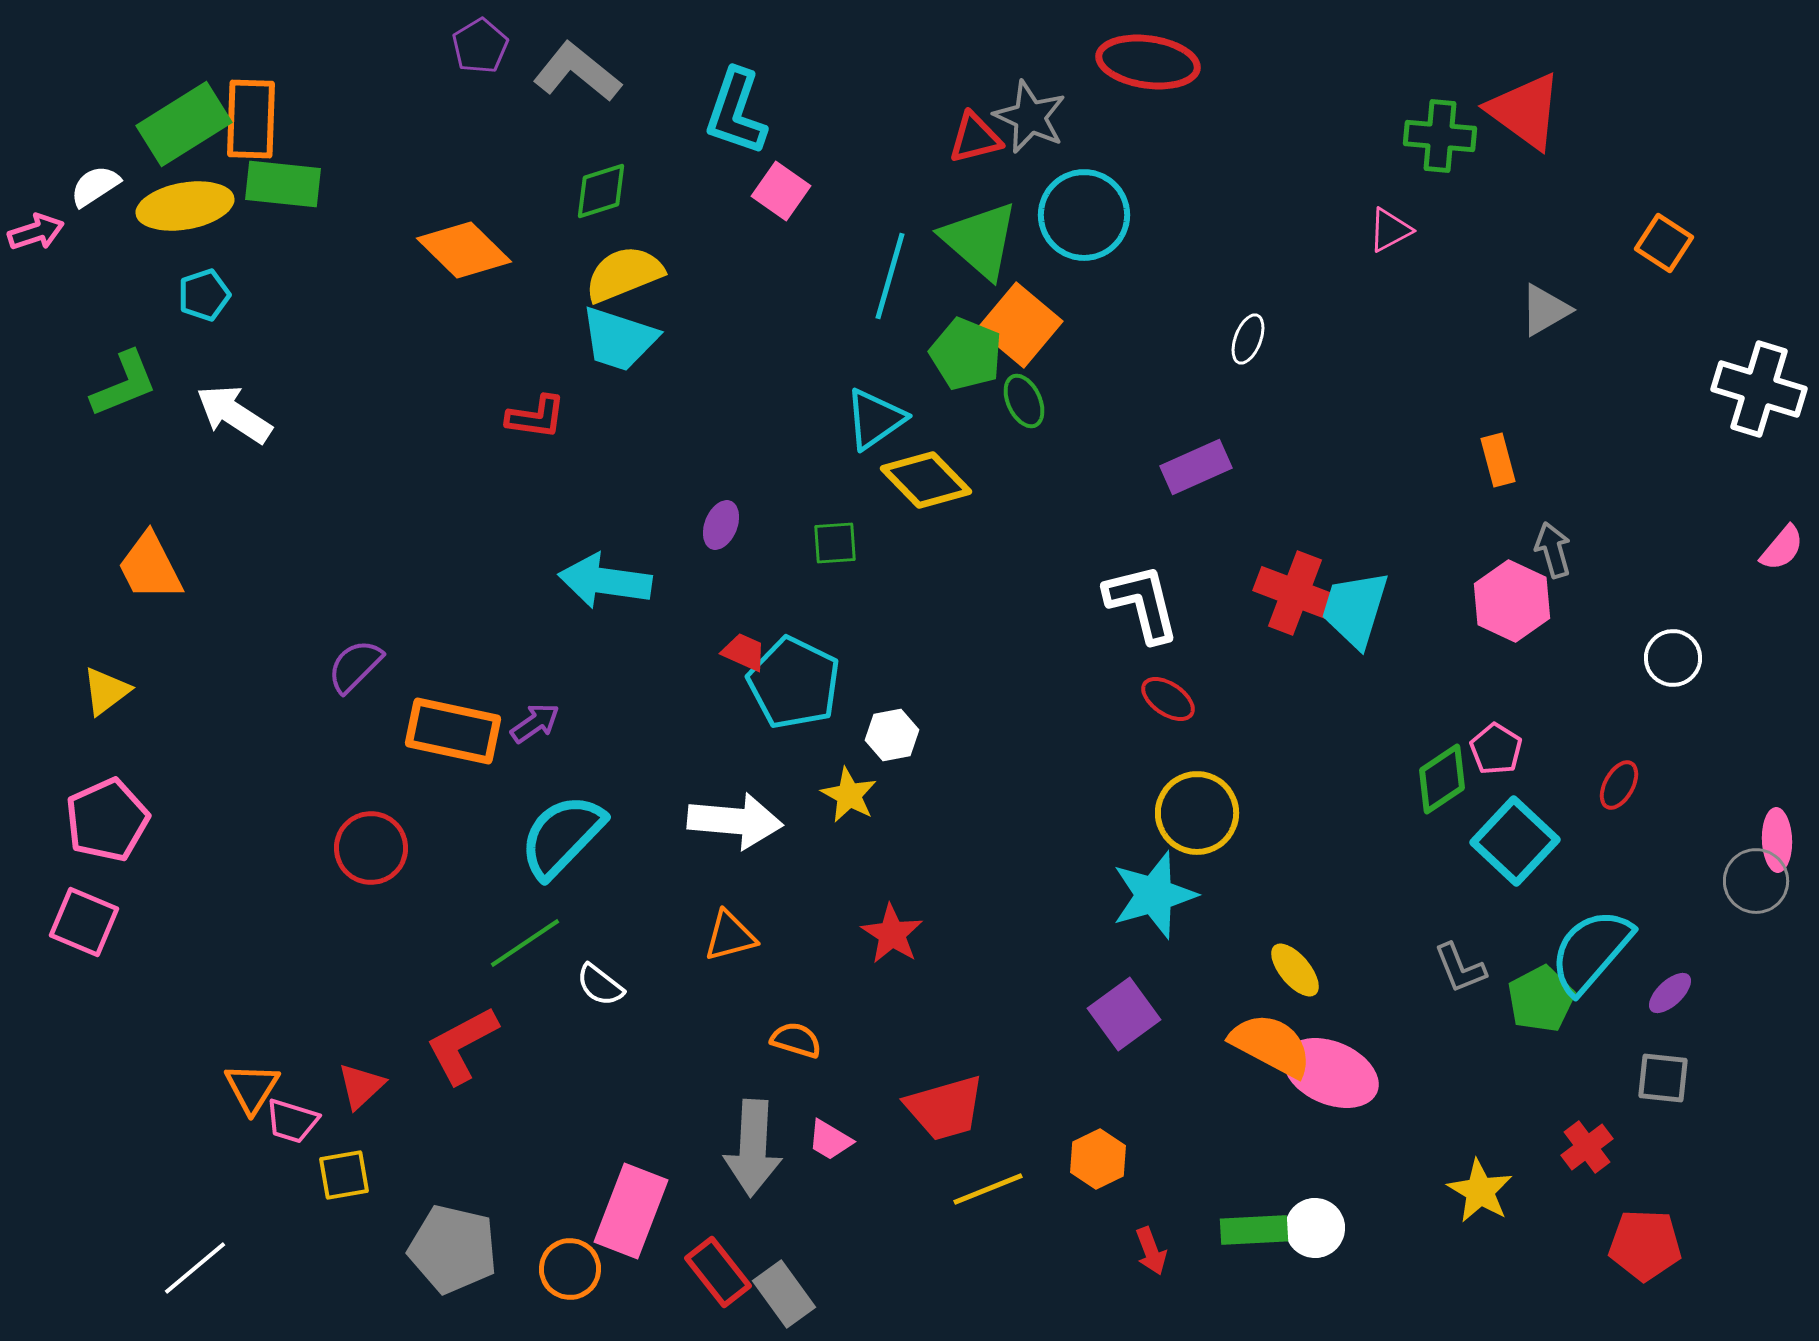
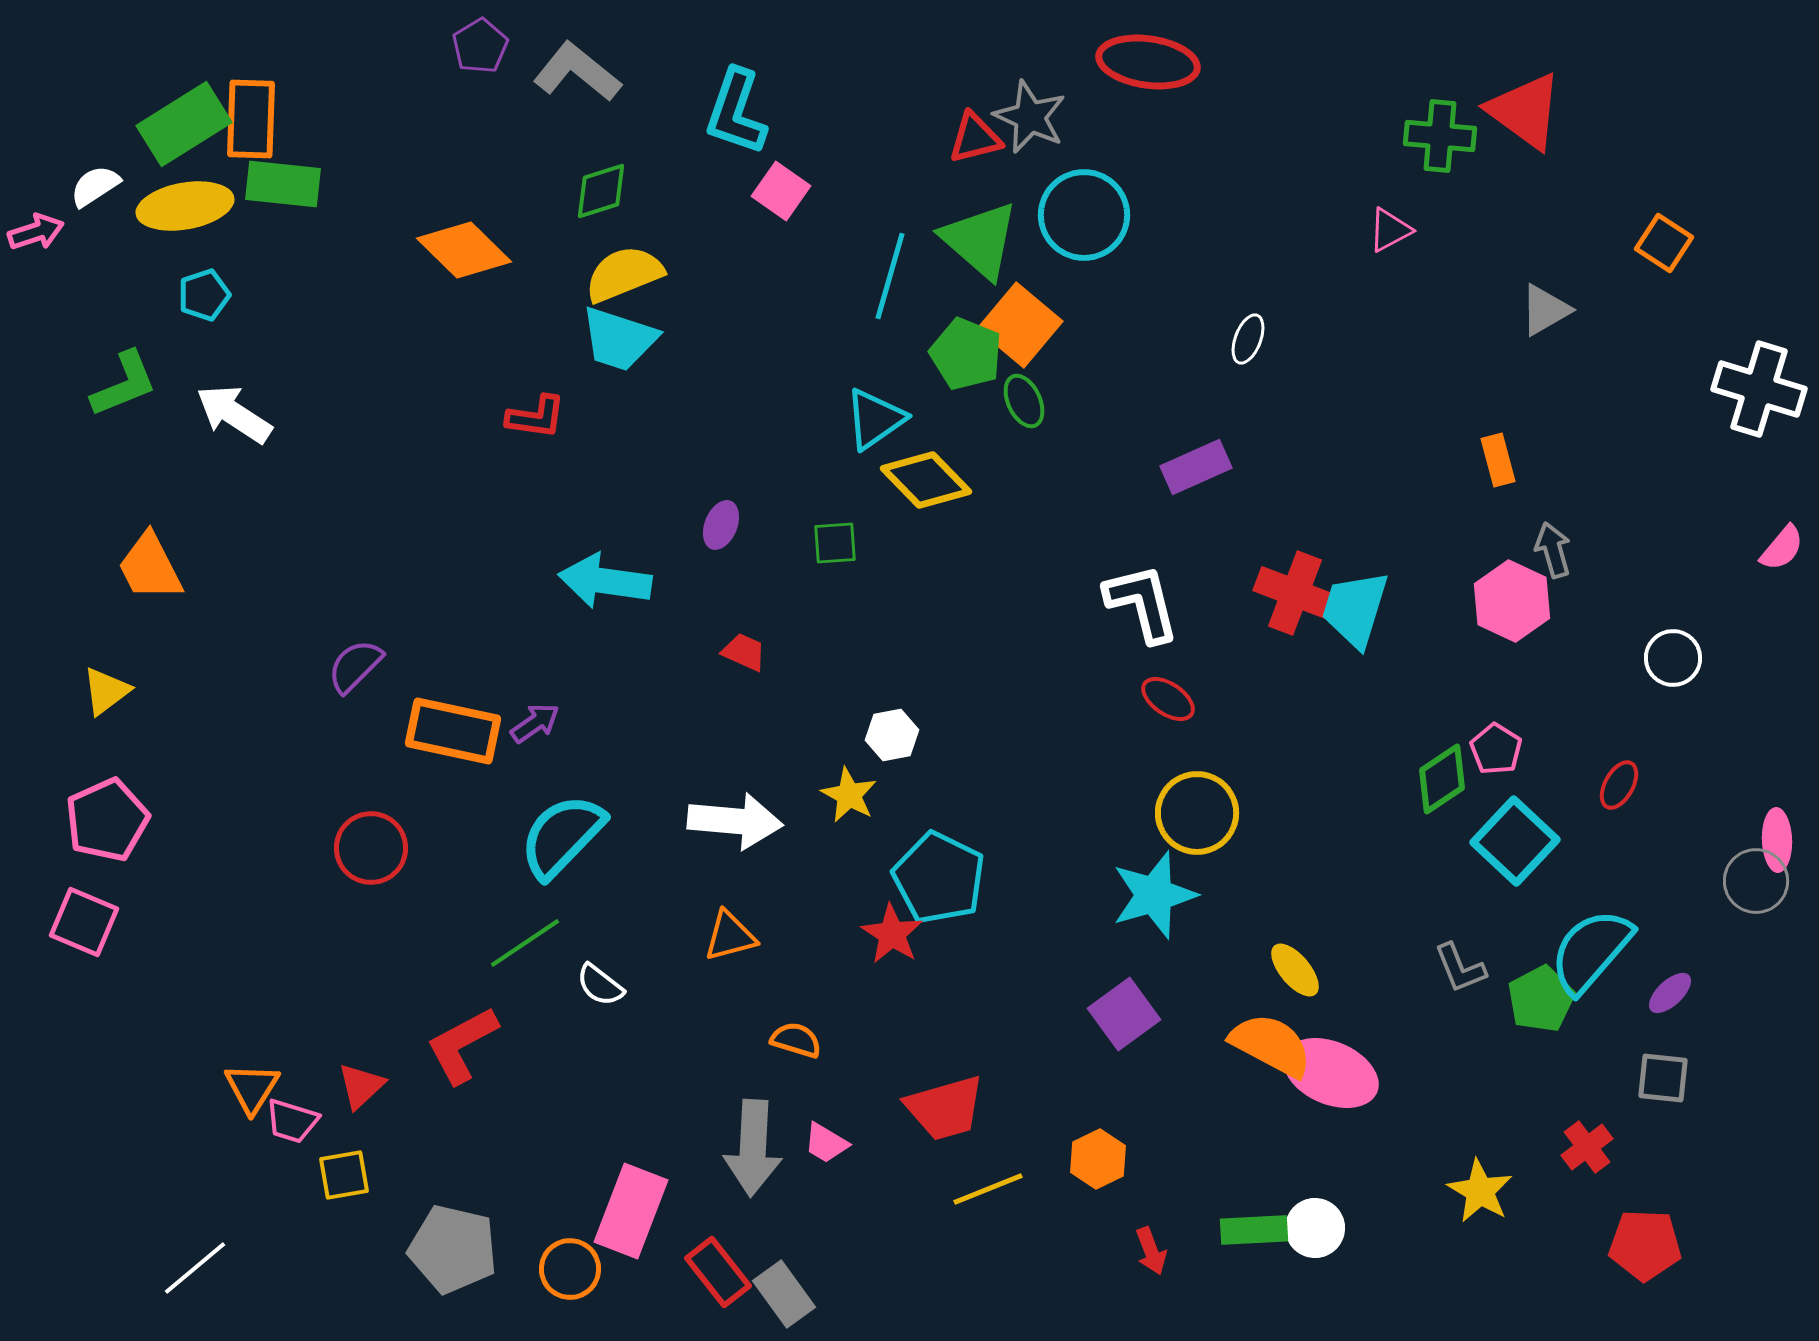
cyan pentagon at (794, 683): moved 145 px right, 195 px down
pink trapezoid at (830, 1140): moved 4 px left, 3 px down
